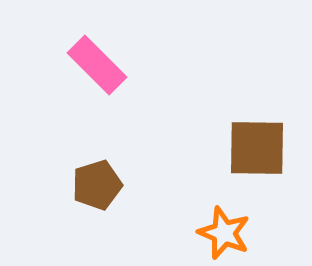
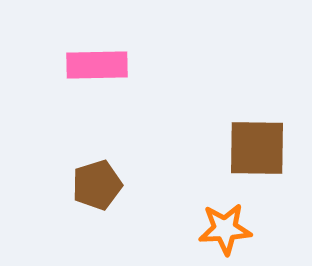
pink rectangle: rotated 46 degrees counterclockwise
orange star: moved 1 px right, 4 px up; rotated 26 degrees counterclockwise
